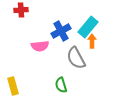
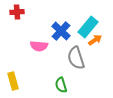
red cross: moved 4 px left, 2 px down
blue cross: rotated 18 degrees counterclockwise
orange arrow: moved 3 px right, 1 px up; rotated 56 degrees clockwise
pink semicircle: moved 1 px left; rotated 12 degrees clockwise
gray semicircle: rotated 10 degrees clockwise
yellow rectangle: moved 5 px up
